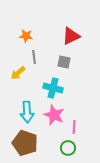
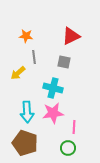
pink star: moved 1 px left, 2 px up; rotated 30 degrees counterclockwise
